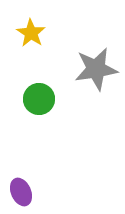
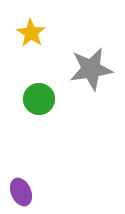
gray star: moved 5 px left
